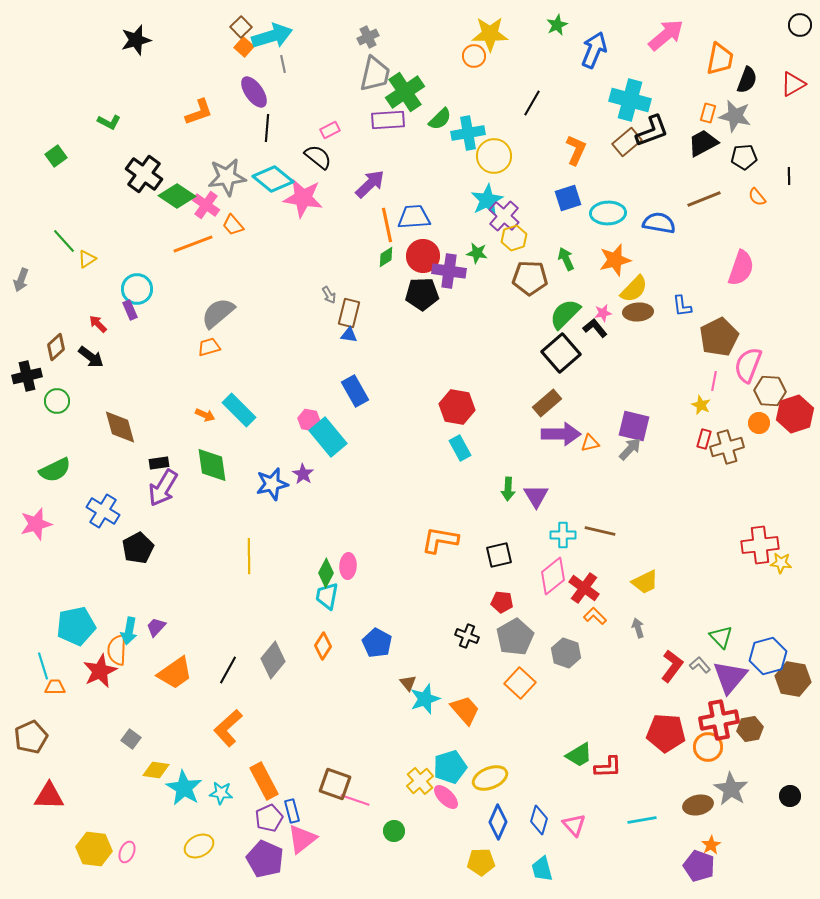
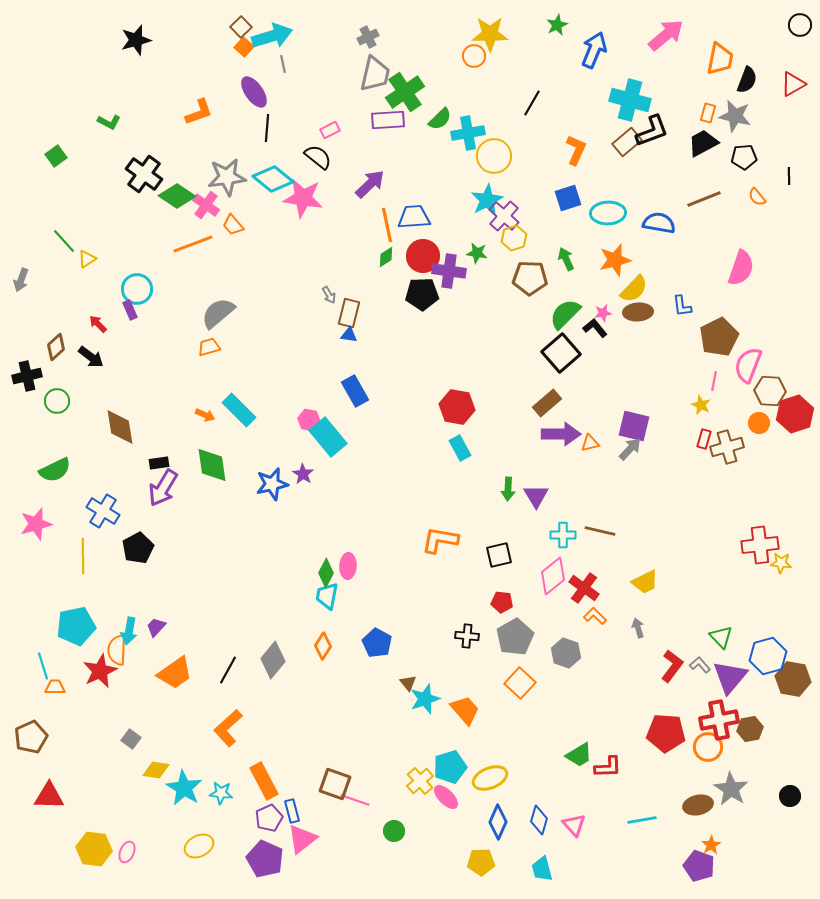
brown diamond at (120, 427): rotated 6 degrees clockwise
yellow line at (249, 556): moved 166 px left
black cross at (467, 636): rotated 15 degrees counterclockwise
